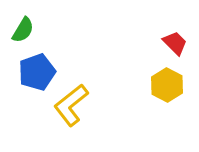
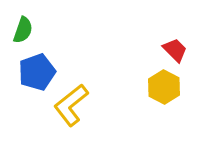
green semicircle: rotated 12 degrees counterclockwise
red trapezoid: moved 7 px down
yellow hexagon: moved 3 px left, 2 px down
